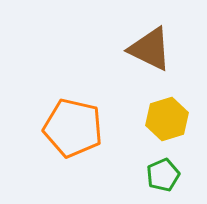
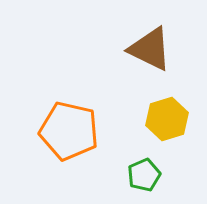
orange pentagon: moved 4 px left, 3 px down
green pentagon: moved 19 px left
